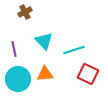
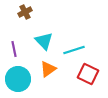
orange triangle: moved 3 px right, 5 px up; rotated 30 degrees counterclockwise
